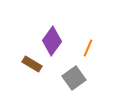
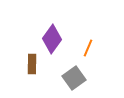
purple diamond: moved 2 px up
brown rectangle: rotated 60 degrees clockwise
